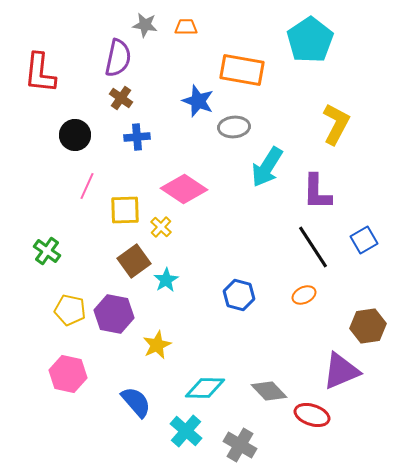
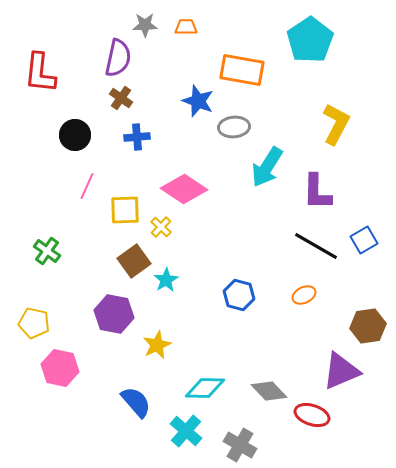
gray star: rotated 10 degrees counterclockwise
black line: moved 3 px right, 1 px up; rotated 27 degrees counterclockwise
yellow pentagon: moved 36 px left, 13 px down
pink hexagon: moved 8 px left, 6 px up
